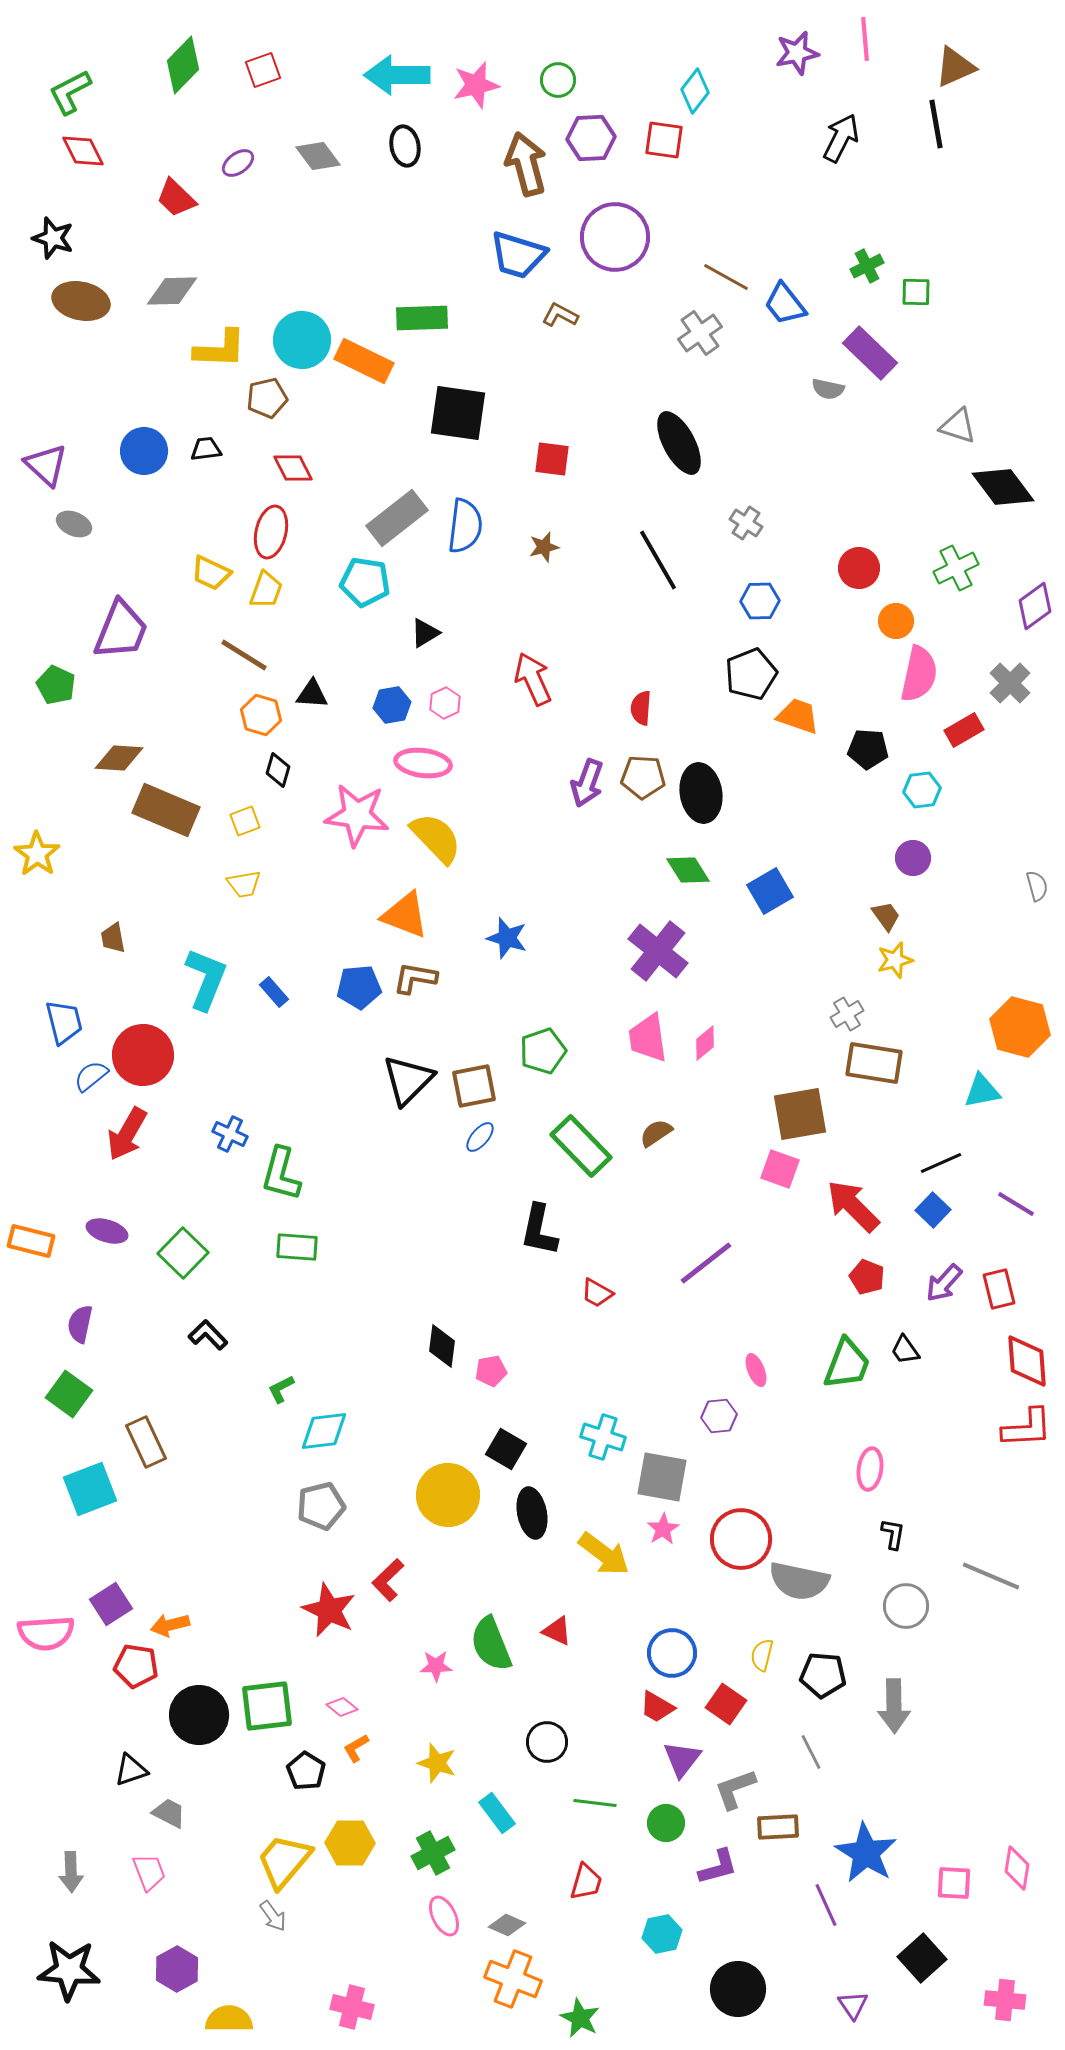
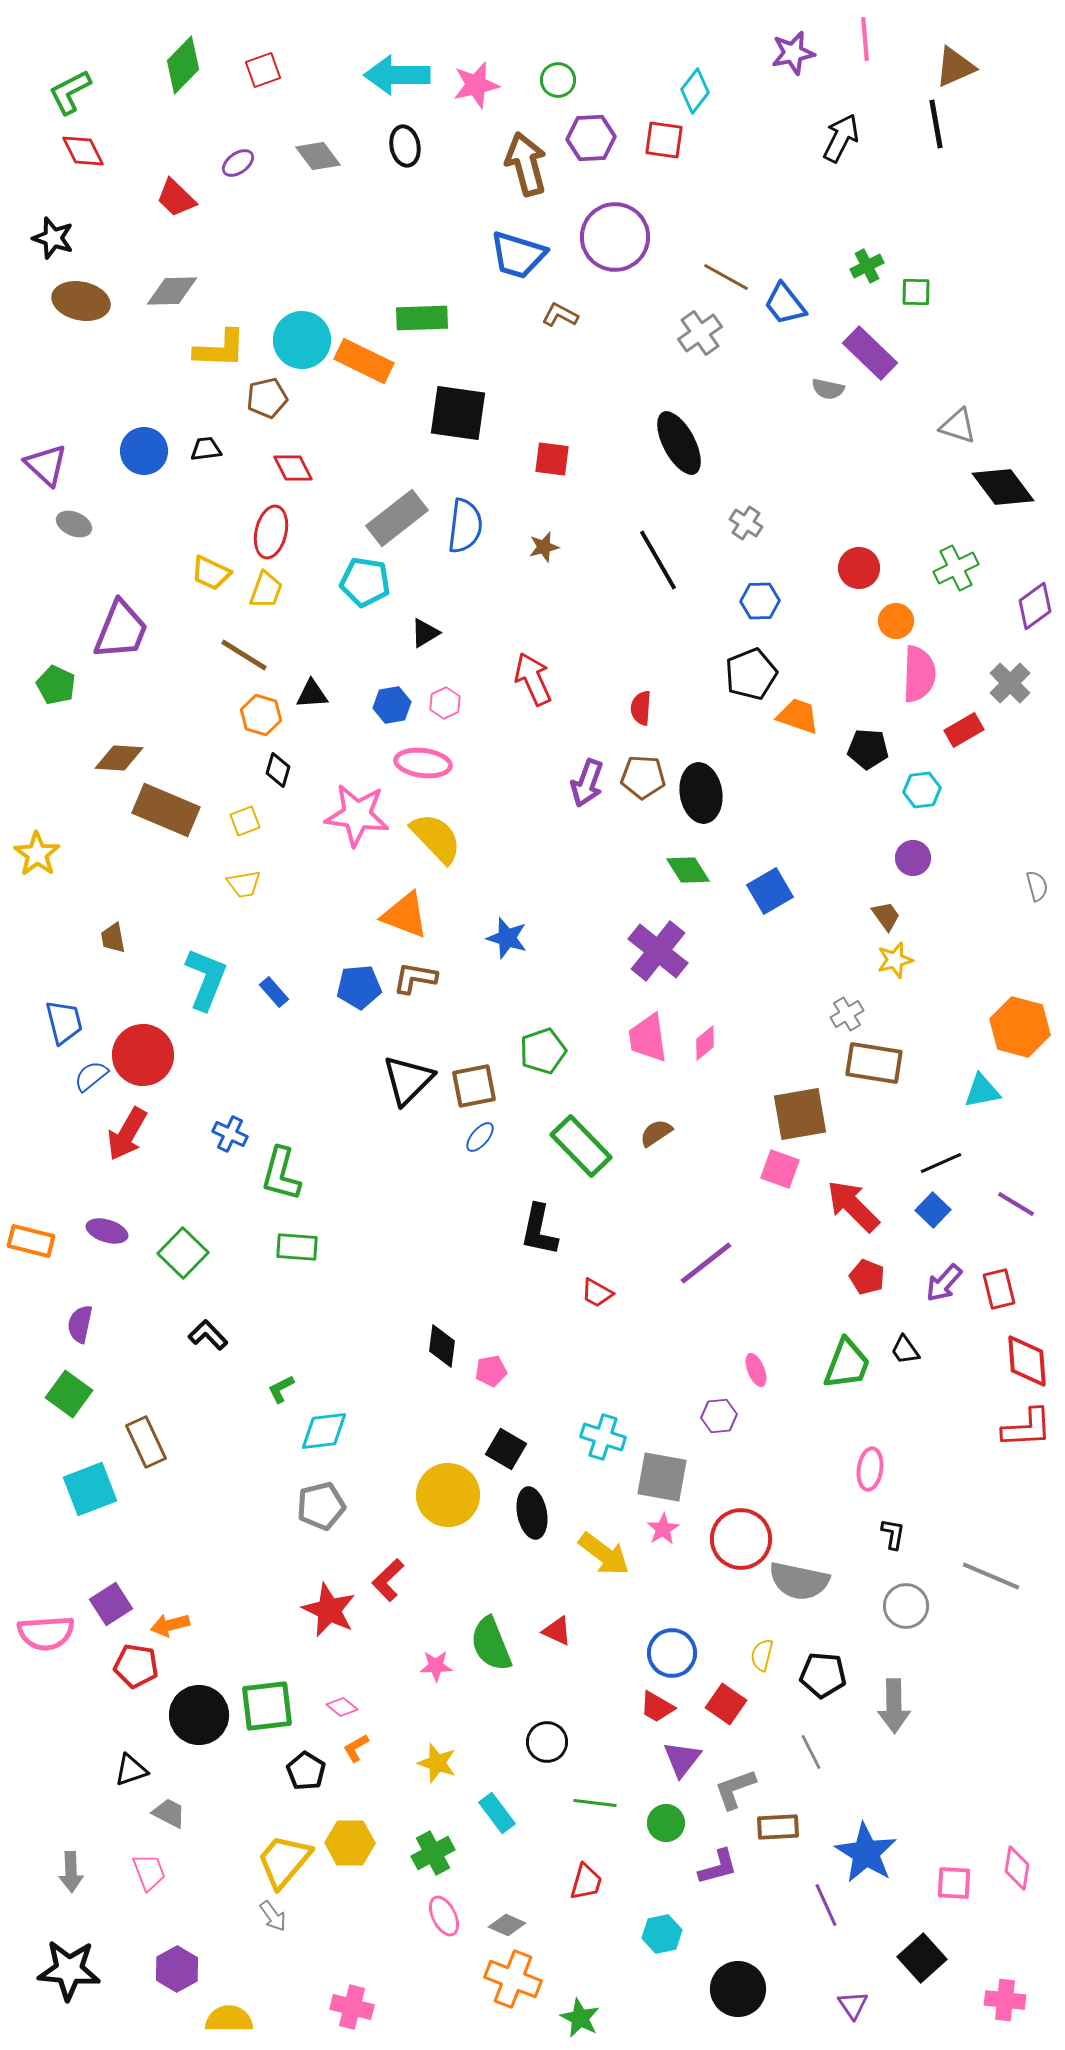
purple star at (797, 53): moved 4 px left
pink semicircle at (919, 674): rotated 10 degrees counterclockwise
black triangle at (312, 694): rotated 8 degrees counterclockwise
